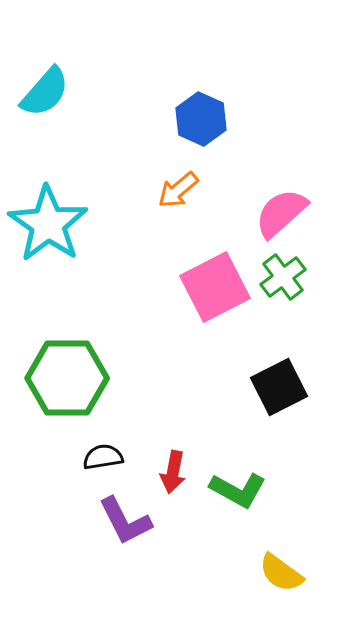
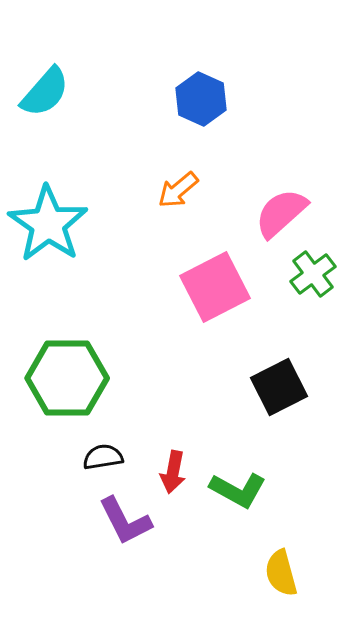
blue hexagon: moved 20 px up
green cross: moved 30 px right, 3 px up
yellow semicircle: rotated 39 degrees clockwise
